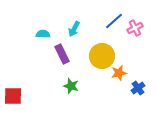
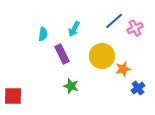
cyan semicircle: rotated 96 degrees clockwise
orange star: moved 4 px right, 4 px up
